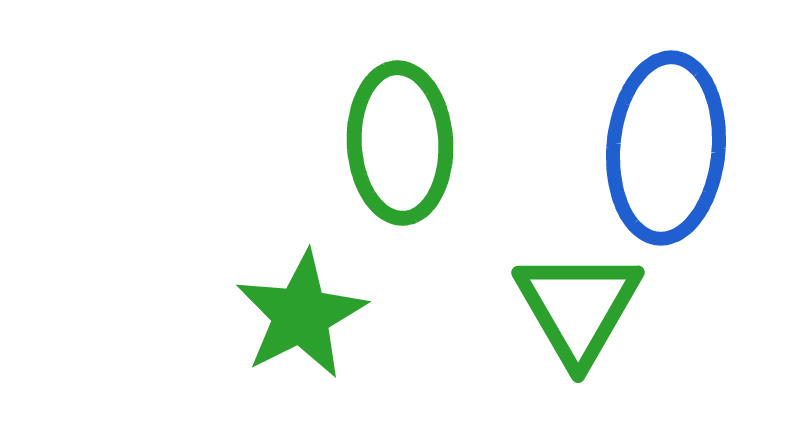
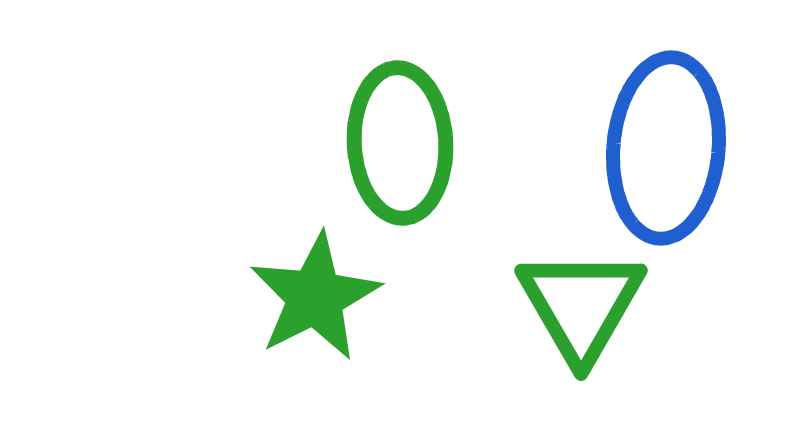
green triangle: moved 3 px right, 2 px up
green star: moved 14 px right, 18 px up
